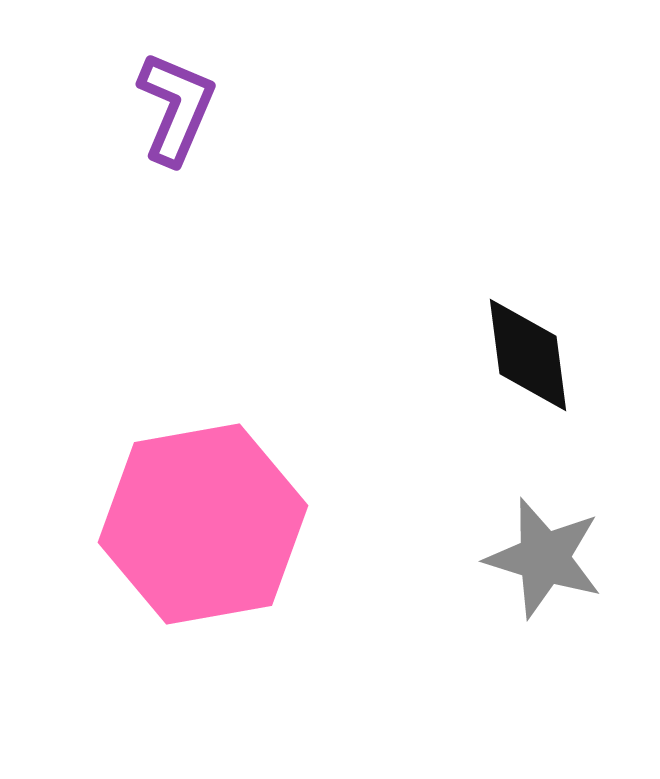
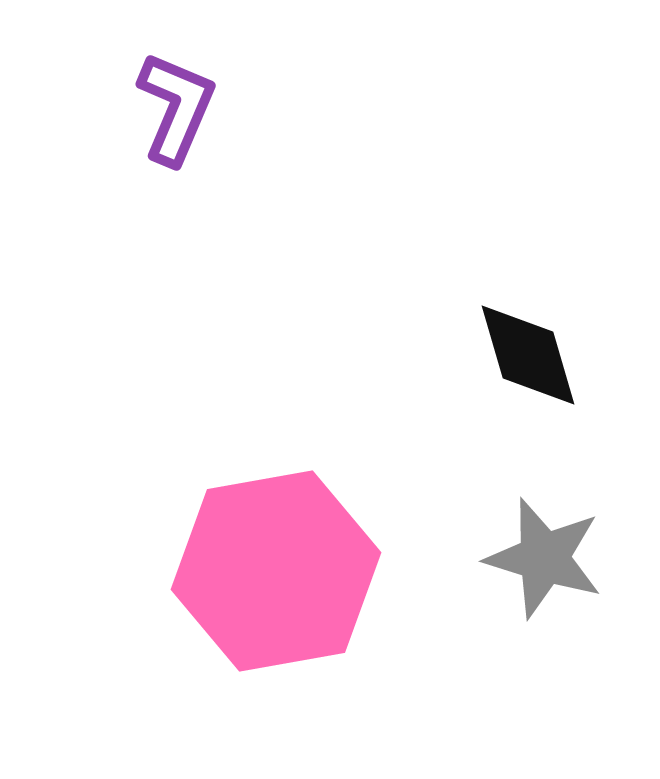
black diamond: rotated 9 degrees counterclockwise
pink hexagon: moved 73 px right, 47 px down
